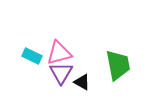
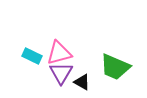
green trapezoid: moved 3 px left, 2 px down; rotated 124 degrees clockwise
